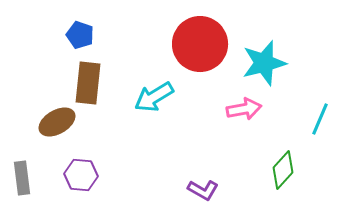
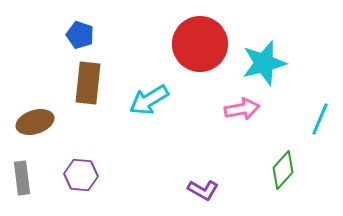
cyan arrow: moved 5 px left, 3 px down
pink arrow: moved 2 px left
brown ellipse: moved 22 px left; rotated 12 degrees clockwise
